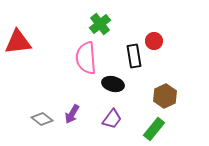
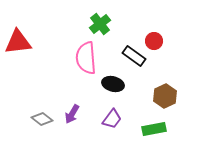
black rectangle: rotated 45 degrees counterclockwise
green rectangle: rotated 40 degrees clockwise
